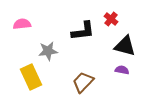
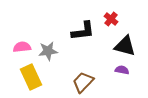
pink semicircle: moved 23 px down
